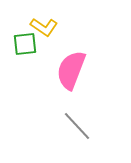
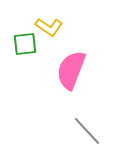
yellow L-shape: moved 5 px right
gray line: moved 10 px right, 5 px down
